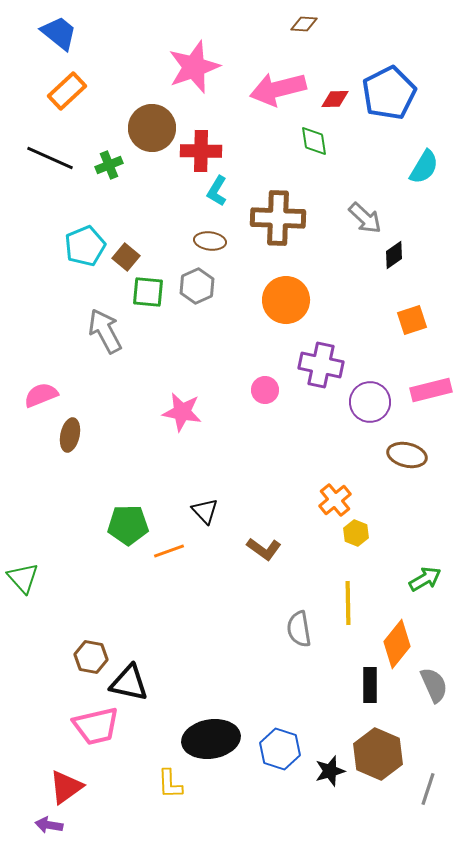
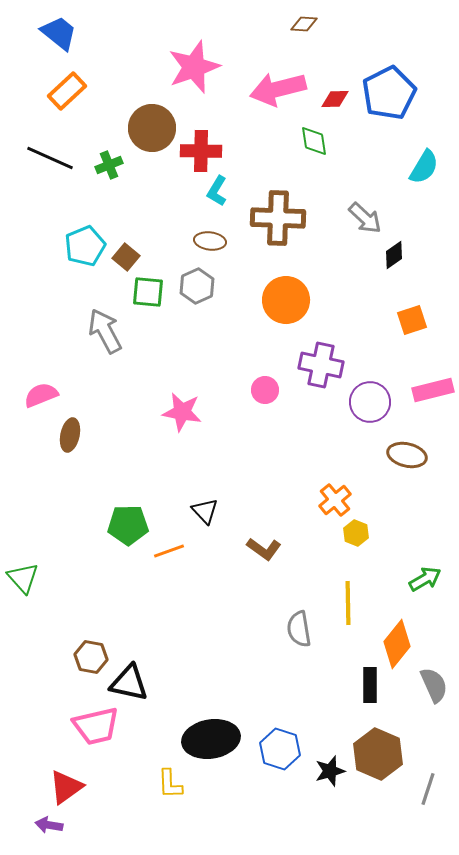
pink rectangle at (431, 390): moved 2 px right
